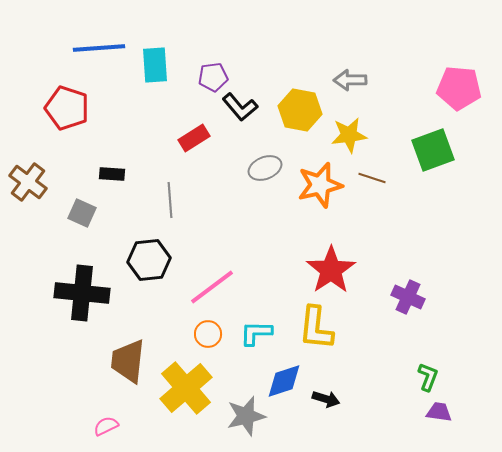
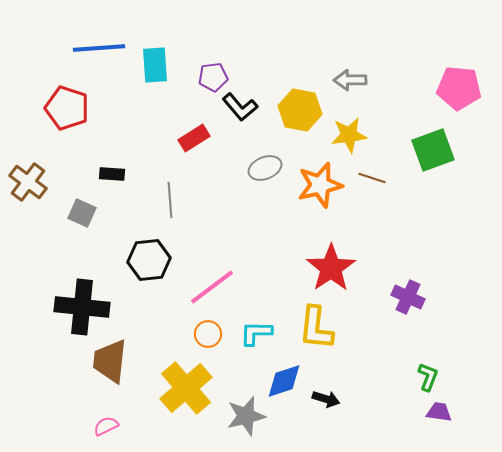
red star: moved 2 px up
black cross: moved 14 px down
brown trapezoid: moved 18 px left
